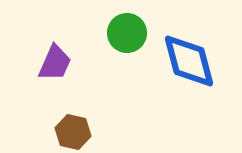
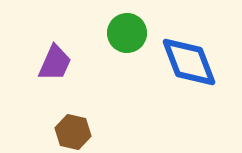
blue diamond: moved 1 px down; rotated 6 degrees counterclockwise
